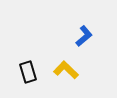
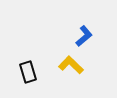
yellow L-shape: moved 5 px right, 5 px up
